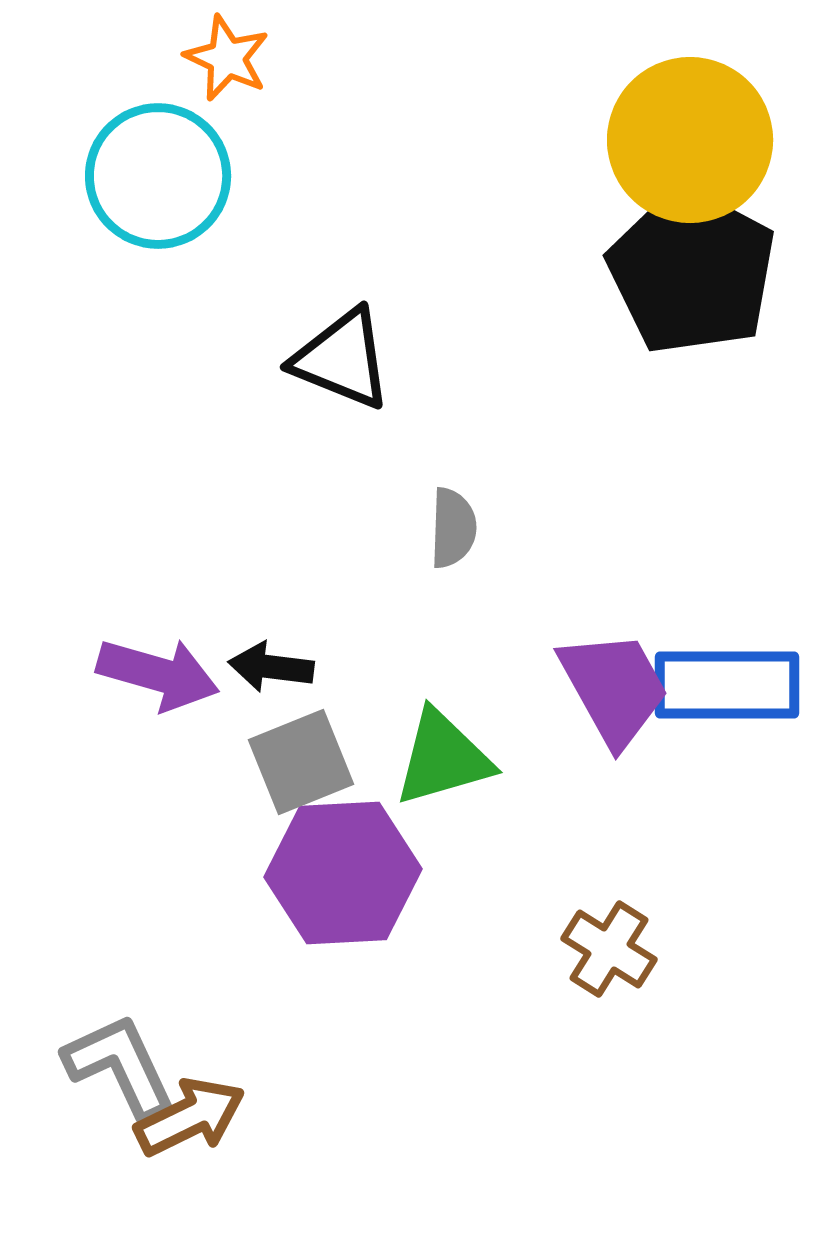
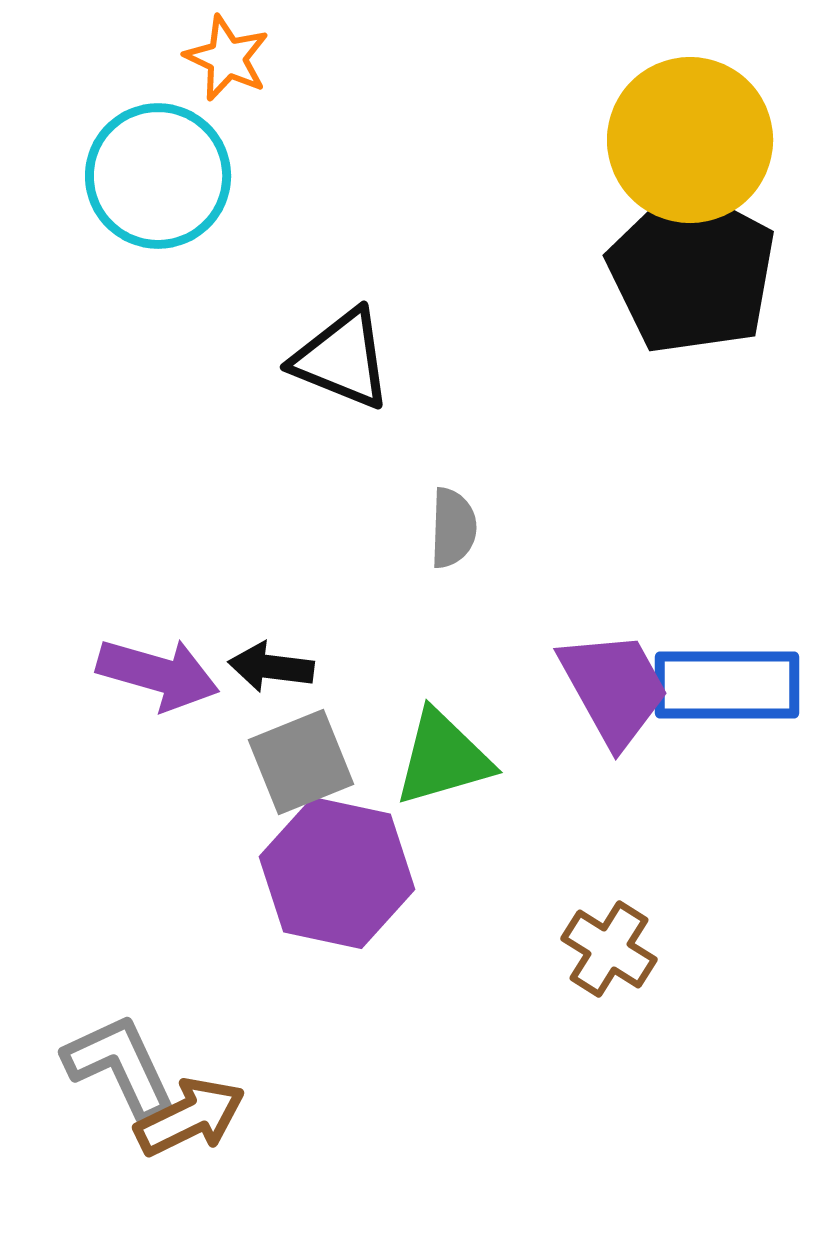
purple hexagon: moved 6 px left; rotated 15 degrees clockwise
